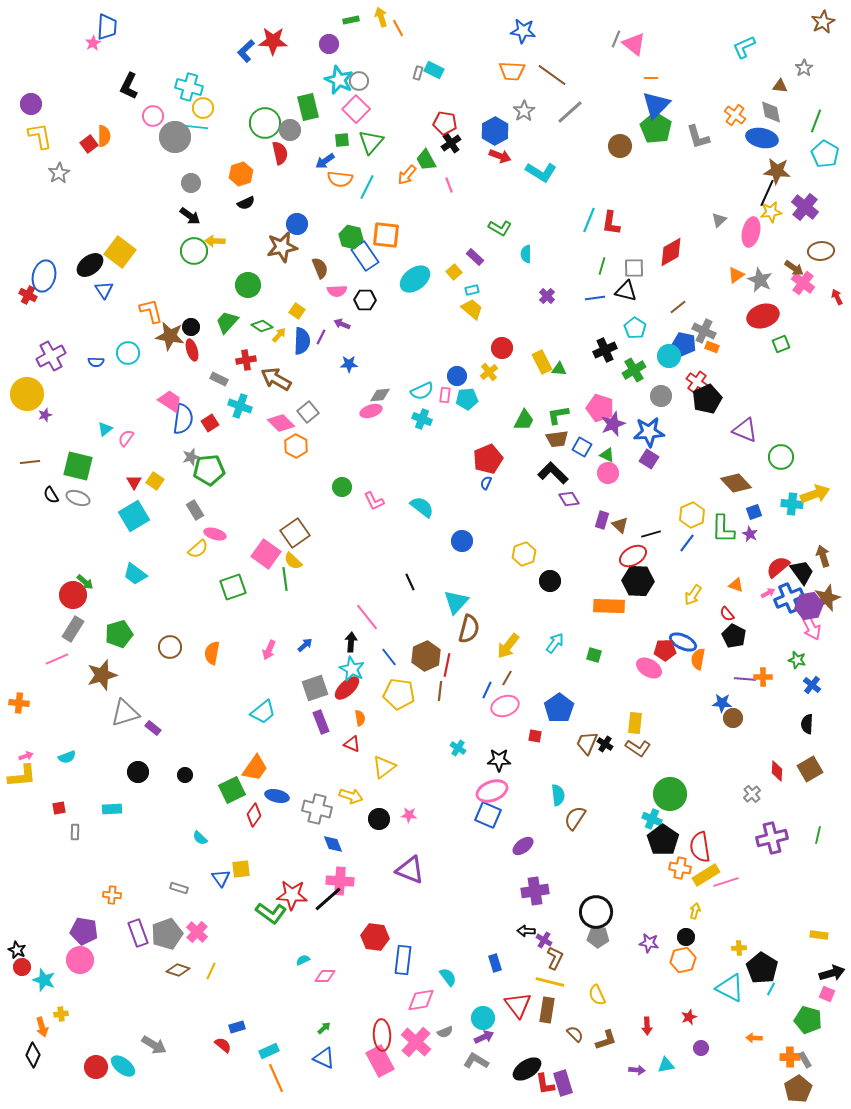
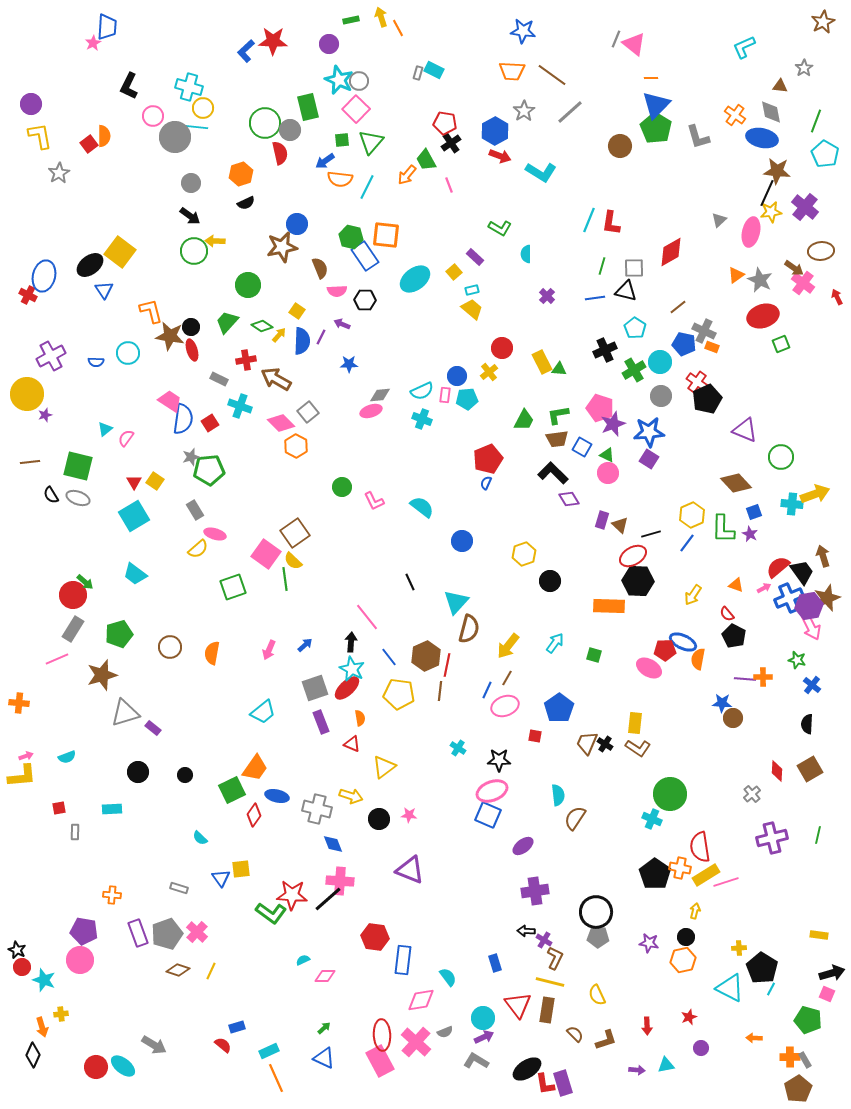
cyan circle at (669, 356): moved 9 px left, 6 px down
pink arrow at (768, 593): moved 4 px left, 5 px up
black pentagon at (663, 840): moved 8 px left, 34 px down
